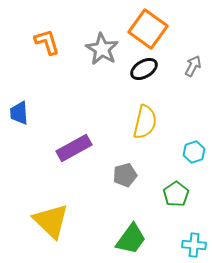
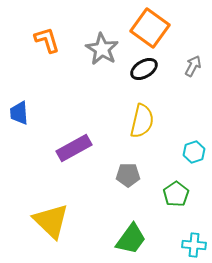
orange square: moved 2 px right, 1 px up
orange L-shape: moved 2 px up
yellow semicircle: moved 3 px left, 1 px up
gray pentagon: moved 3 px right; rotated 15 degrees clockwise
